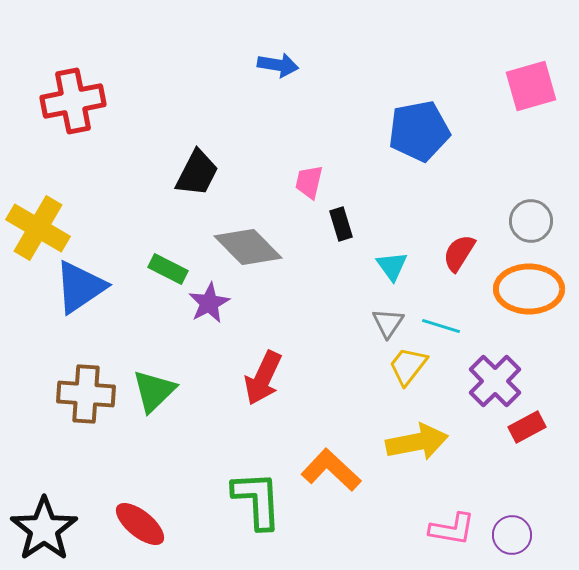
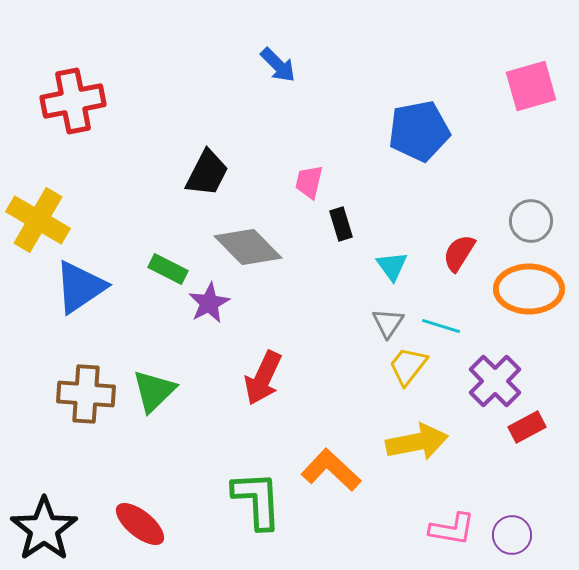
blue arrow: rotated 36 degrees clockwise
black trapezoid: moved 10 px right
yellow cross: moved 8 px up
